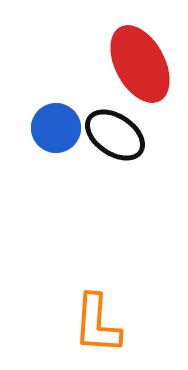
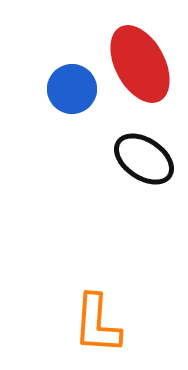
blue circle: moved 16 px right, 39 px up
black ellipse: moved 29 px right, 24 px down
